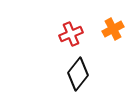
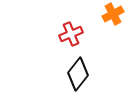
orange cross: moved 15 px up
